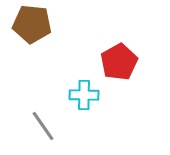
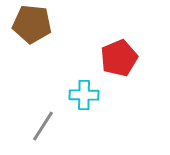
red pentagon: moved 4 px up; rotated 6 degrees clockwise
gray line: rotated 68 degrees clockwise
